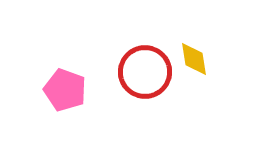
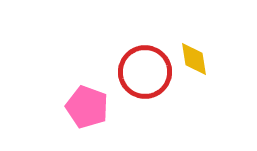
pink pentagon: moved 22 px right, 17 px down
